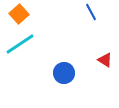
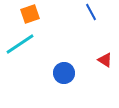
orange square: moved 11 px right; rotated 24 degrees clockwise
